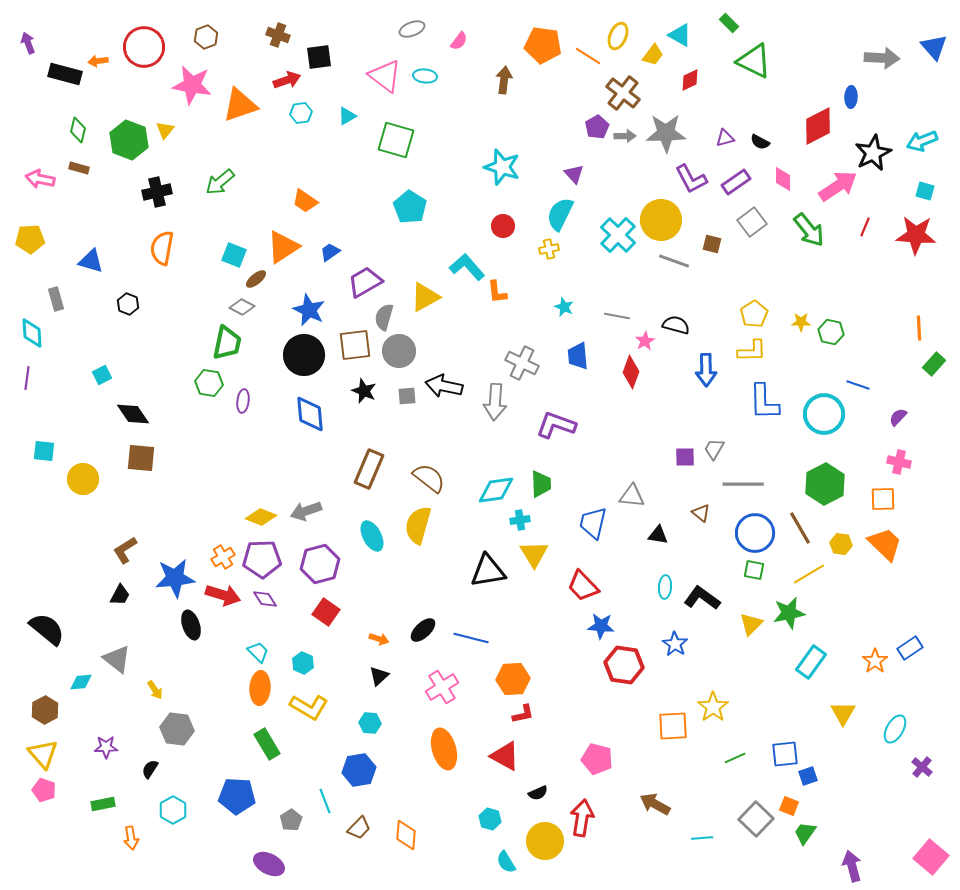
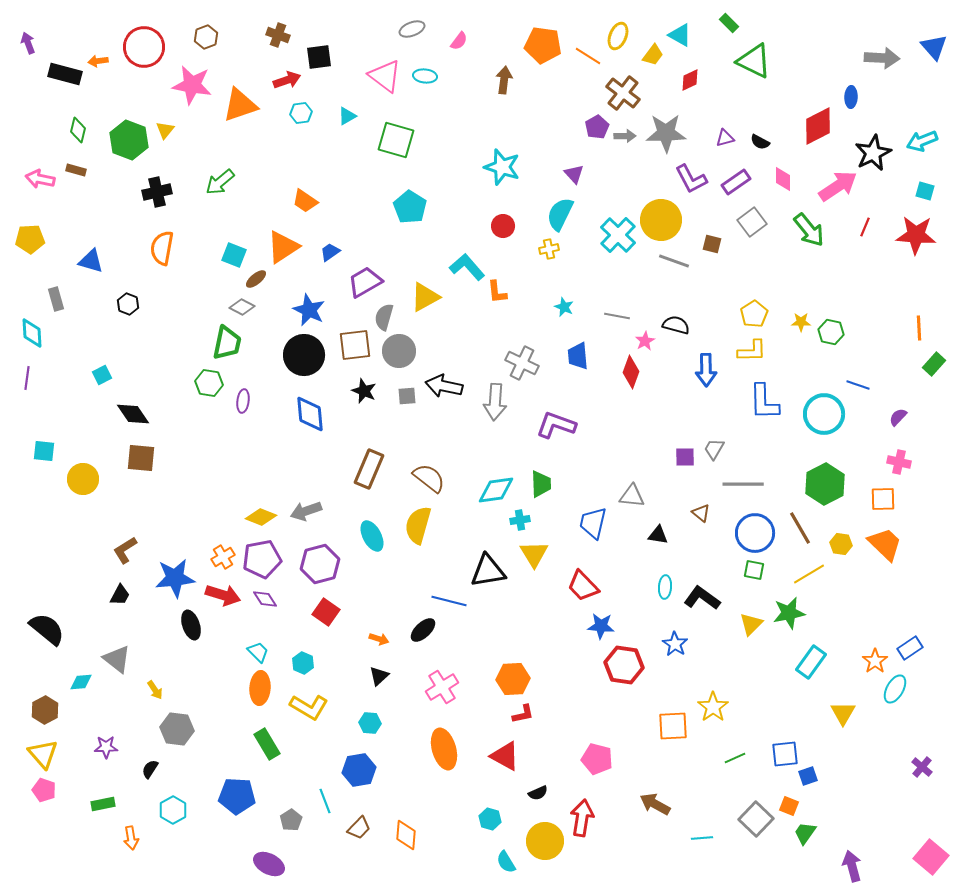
brown rectangle at (79, 168): moved 3 px left, 2 px down
purple pentagon at (262, 559): rotated 9 degrees counterclockwise
blue line at (471, 638): moved 22 px left, 37 px up
cyan ellipse at (895, 729): moved 40 px up
